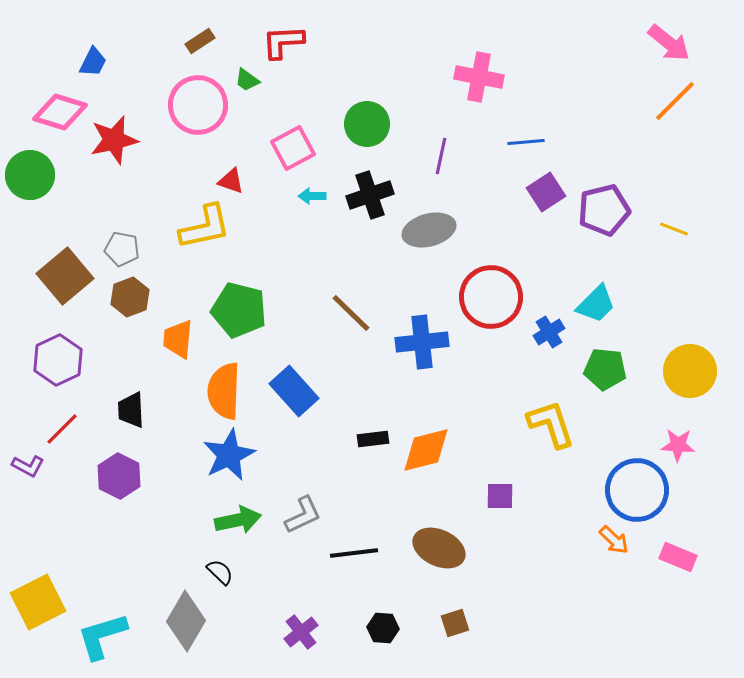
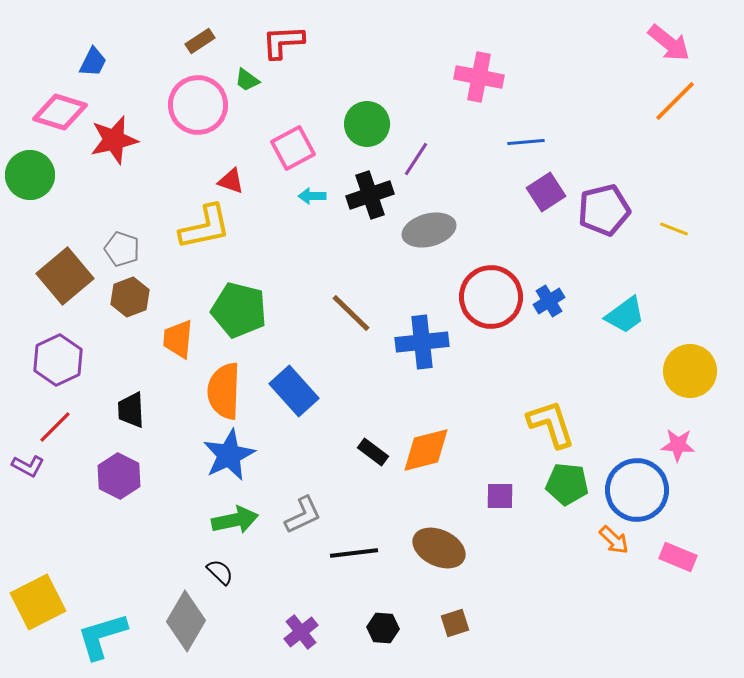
purple line at (441, 156): moved 25 px left, 3 px down; rotated 21 degrees clockwise
gray pentagon at (122, 249): rotated 8 degrees clockwise
cyan trapezoid at (596, 304): moved 29 px right, 11 px down; rotated 9 degrees clockwise
blue cross at (549, 332): moved 31 px up
green pentagon at (605, 369): moved 38 px left, 115 px down
red line at (62, 429): moved 7 px left, 2 px up
black rectangle at (373, 439): moved 13 px down; rotated 44 degrees clockwise
green arrow at (238, 520): moved 3 px left
